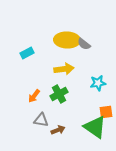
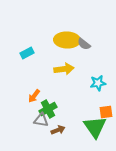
green cross: moved 11 px left, 15 px down
green triangle: rotated 20 degrees clockwise
